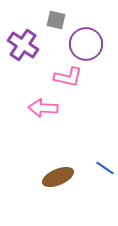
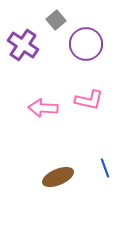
gray square: rotated 36 degrees clockwise
pink L-shape: moved 21 px right, 23 px down
blue line: rotated 36 degrees clockwise
